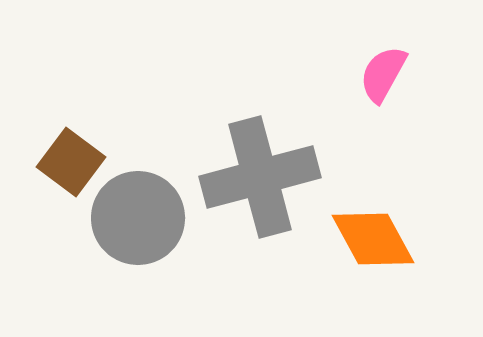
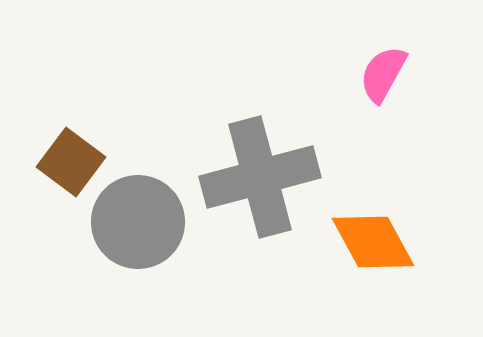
gray circle: moved 4 px down
orange diamond: moved 3 px down
